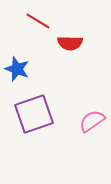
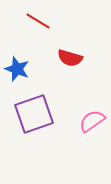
red semicircle: moved 15 px down; rotated 15 degrees clockwise
